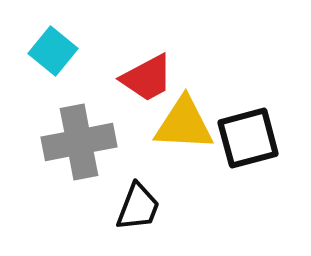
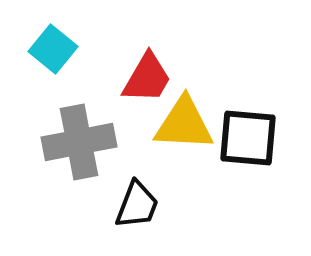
cyan square: moved 2 px up
red trapezoid: rotated 32 degrees counterclockwise
black square: rotated 20 degrees clockwise
black trapezoid: moved 1 px left, 2 px up
